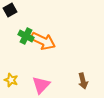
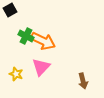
yellow star: moved 5 px right, 6 px up
pink triangle: moved 18 px up
